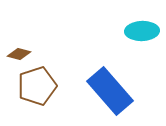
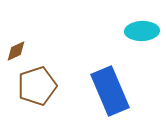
brown diamond: moved 3 px left, 3 px up; rotated 40 degrees counterclockwise
blue rectangle: rotated 18 degrees clockwise
